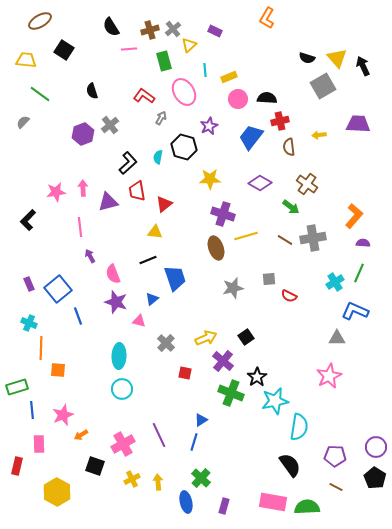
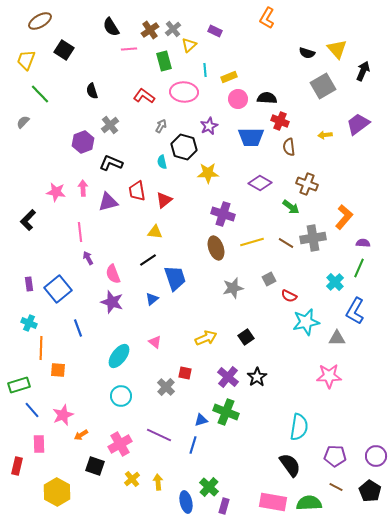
brown cross at (150, 30): rotated 18 degrees counterclockwise
black semicircle at (307, 58): moved 5 px up
yellow triangle at (337, 58): moved 9 px up
yellow trapezoid at (26, 60): rotated 75 degrees counterclockwise
black arrow at (363, 66): moved 5 px down; rotated 48 degrees clockwise
pink ellipse at (184, 92): rotated 56 degrees counterclockwise
green line at (40, 94): rotated 10 degrees clockwise
gray arrow at (161, 118): moved 8 px down
red cross at (280, 121): rotated 36 degrees clockwise
purple trapezoid at (358, 124): rotated 40 degrees counterclockwise
purple hexagon at (83, 134): moved 8 px down
yellow arrow at (319, 135): moved 6 px right
blue trapezoid at (251, 137): rotated 128 degrees counterclockwise
cyan semicircle at (158, 157): moved 4 px right, 5 px down; rotated 24 degrees counterclockwise
black L-shape at (128, 163): moved 17 px left; rotated 115 degrees counterclockwise
yellow star at (210, 179): moved 2 px left, 6 px up
brown cross at (307, 184): rotated 15 degrees counterclockwise
pink star at (56, 192): rotated 18 degrees clockwise
red triangle at (164, 204): moved 4 px up
orange L-shape at (354, 216): moved 10 px left, 1 px down
pink line at (80, 227): moved 5 px down
yellow line at (246, 236): moved 6 px right, 6 px down
brown line at (285, 240): moved 1 px right, 3 px down
purple arrow at (90, 256): moved 2 px left, 2 px down
black line at (148, 260): rotated 12 degrees counterclockwise
green line at (359, 273): moved 5 px up
gray square at (269, 279): rotated 24 degrees counterclockwise
cyan cross at (335, 282): rotated 12 degrees counterclockwise
purple rectangle at (29, 284): rotated 16 degrees clockwise
purple star at (116, 302): moved 4 px left
blue L-shape at (355, 311): rotated 84 degrees counterclockwise
blue line at (78, 316): moved 12 px down
pink triangle at (139, 321): moved 16 px right, 21 px down; rotated 24 degrees clockwise
gray cross at (166, 343): moved 44 px down
cyan ellipse at (119, 356): rotated 35 degrees clockwise
purple cross at (223, 361): moved 5 px right, 16 px down
pink star at (329, 376): rotated 25 degrees clockwise
green rectangle at (17, 387): moved 2 px right, 2 px up
cyan circle at (122, 389): moved 1 px left, 7 px down
green cross at (231, 393): moved 5 px left, 19 px down
cyan star at (275, 401): moved 31 px right, 79 px up
blue line at (32, 410): rotated 36 degrees counterclockwise
blue triangle at (201, 420): rotated 16 degrees clockwise
purple line at (159, 435): rotated 40 degrees counterclockwise
blue line at (194, 442): moved 1 px left, 3 px down
pink cross at (123, 444): moved 3 px left
purple circle at (376, 447): moved 9 px down
green cross at (201, 478): moved 8 px right, 9 px down
black pentagon at (375, 478): moved 5 px left, 13 px down
yellow cross at (132, 479): rotated 14 degrees counterclockwise
green semicircle at (307, 507): moved 2 px right, 4 px up
